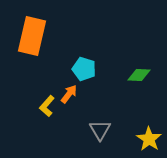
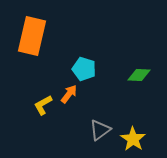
yellow L-shape: moved 4 px left, 1 px up; rotated 20 degrees clockwise
gray triangle: rotated 25 degrees clockwise
yellow star: moved 16 px left
